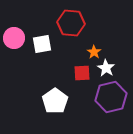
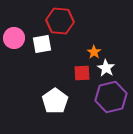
red hexagon: moved 11 px left, 2 px up
